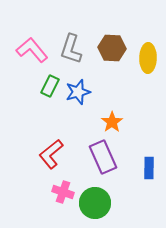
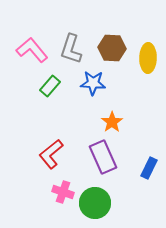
green rectangle: rotated 15 degrees clockwise
blue star: moved 15 px right, 9 px up; rotated 20 degrees clockwise
blue rectangle: rotated 25 degrees clockwise
